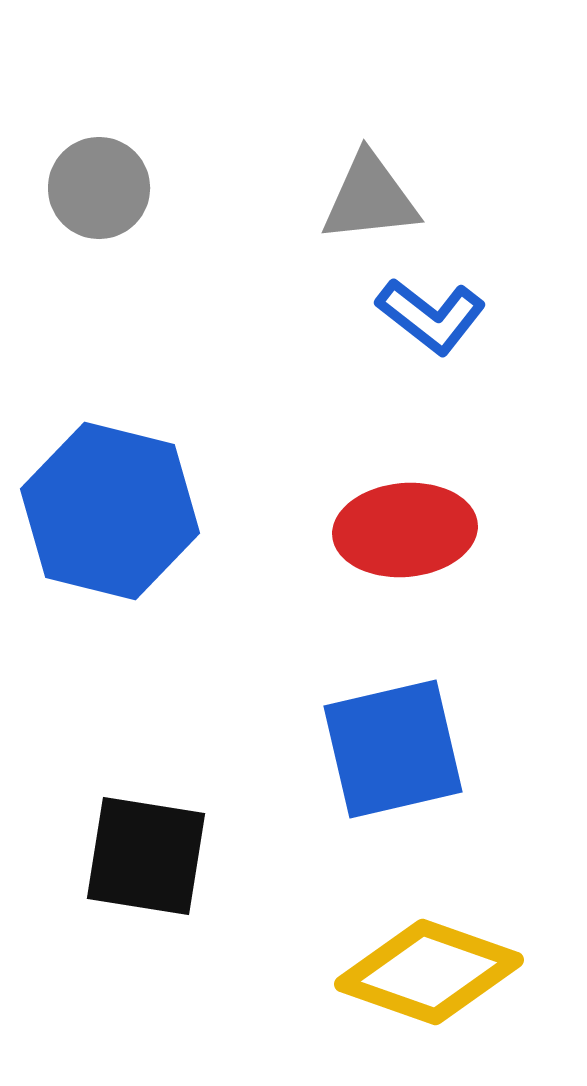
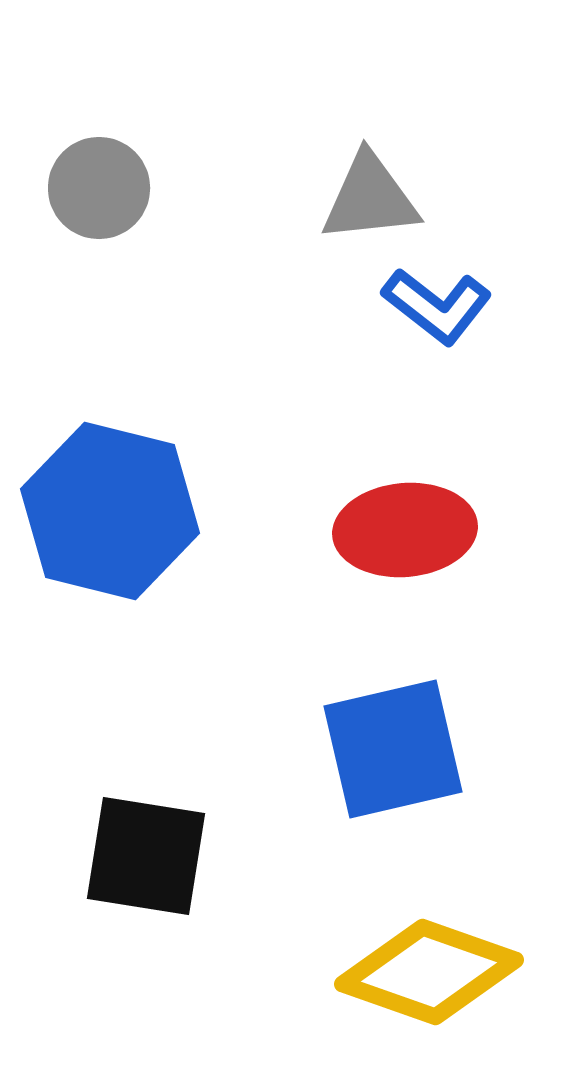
blue L-shape: moved 6 px right, 10 px up
